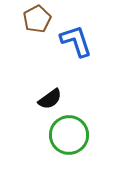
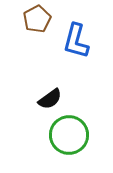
blue L-shape: rotated 147 degrees counterclockwise
